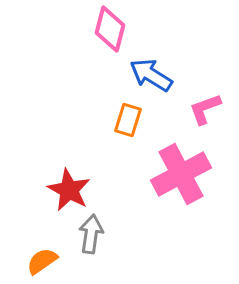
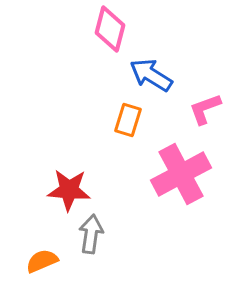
red star: rotated 24 degrees counterclockwise
orange semicircle: rotated 12 degrees clockwise
